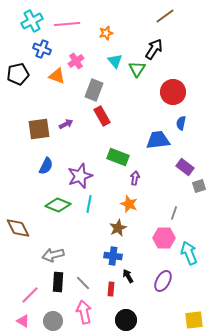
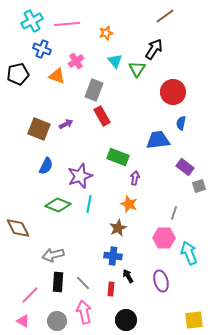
brown square at (39, 129): rotated 30 degrees clockwise
purple ellipse at (163, 281): moved 2 px left; rotated 45 degrees counterclockwise
gray circle at (53, 321): moved 4 px right
